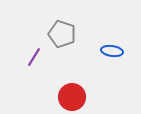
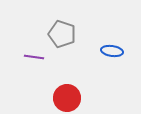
purple line: rotated 66 degrees clockwise
red circle: moved 5 px left, 1 px down
